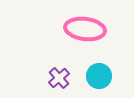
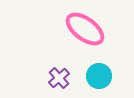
pink ellipse: rotated 30 degrees clockwise
